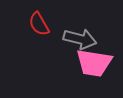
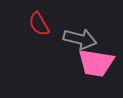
pink trapezoid: moved 2 px right
